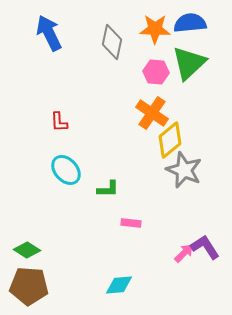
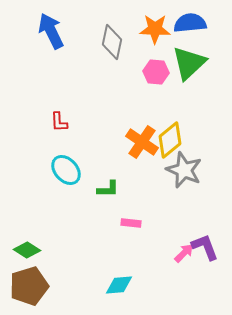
blue arrow: moved 2 px right, 2 px up
orange cross: moved 10 px left, 29 px down
purple L-shape: rotated 12 degrees clockwise
brown pentagon: rotated 21 degrees counterclockwise
